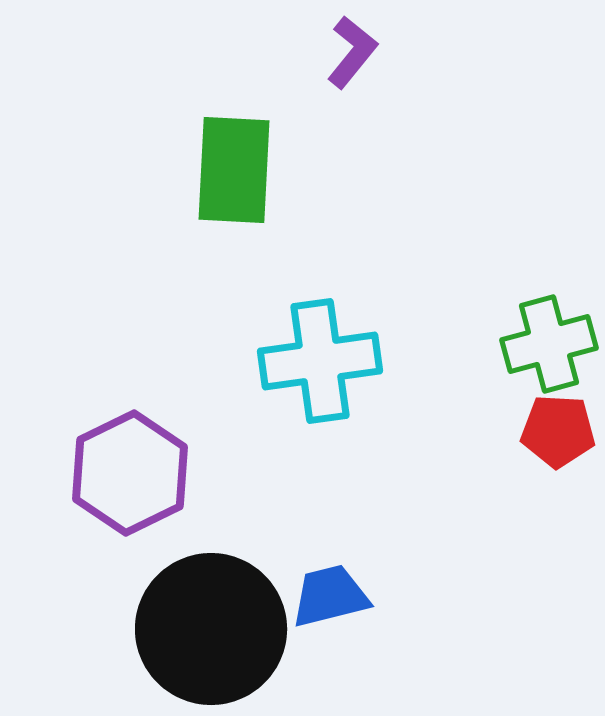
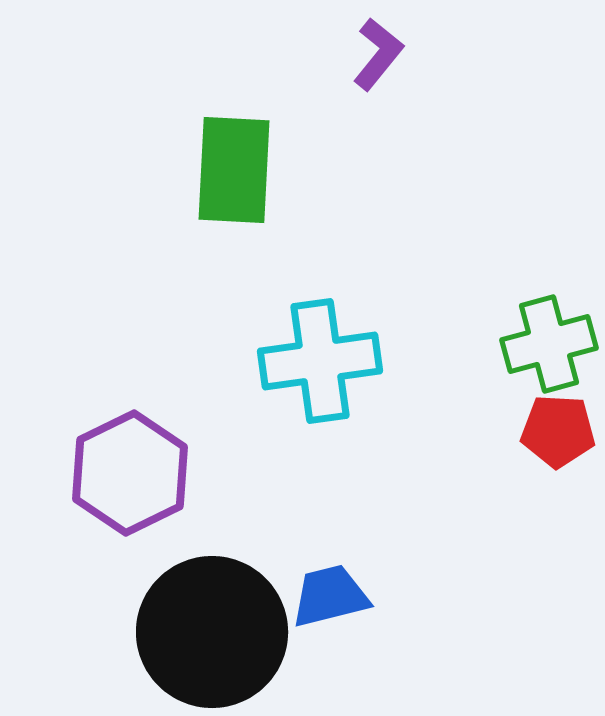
purple L-shape: moved 26 px right, 2 px down
black circle: moved 1 px right, 3 px down
